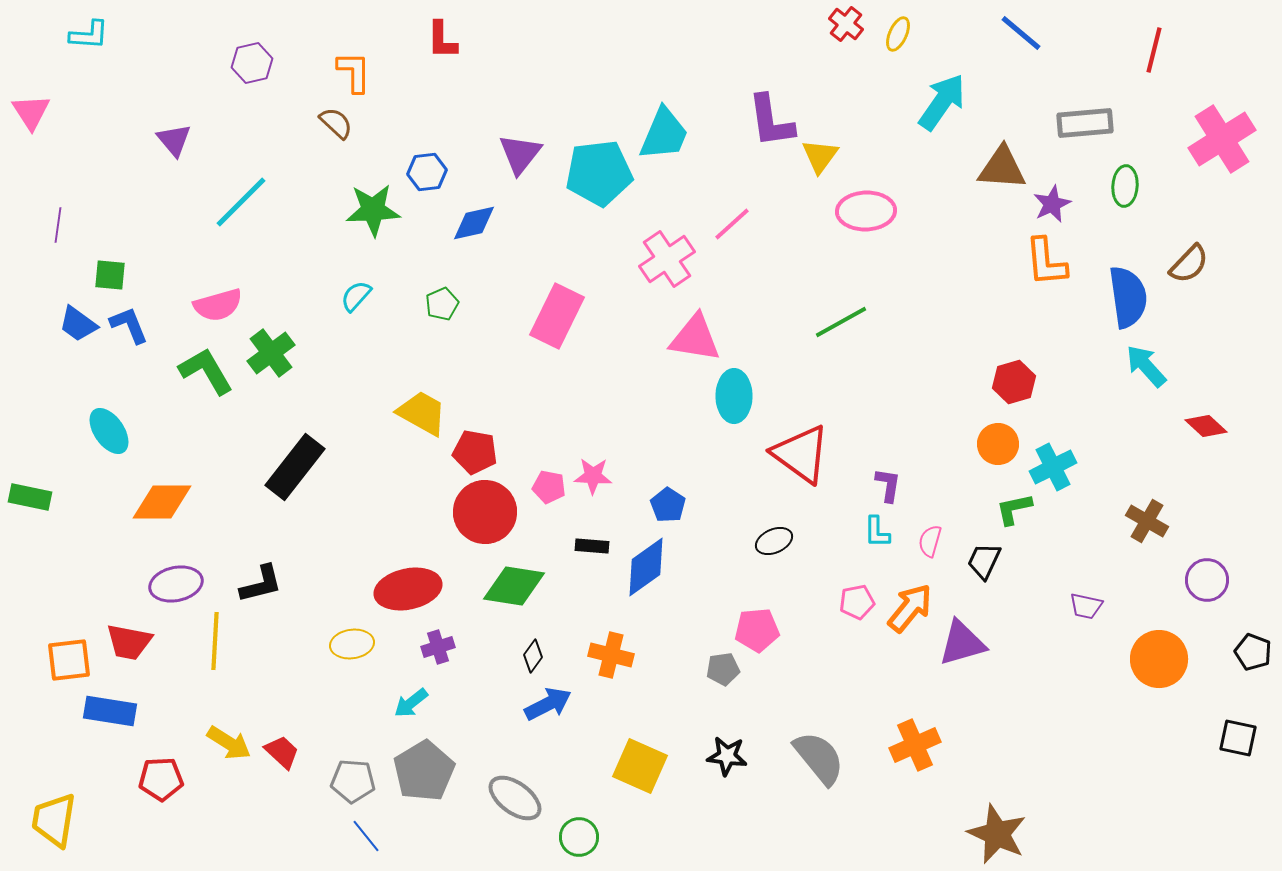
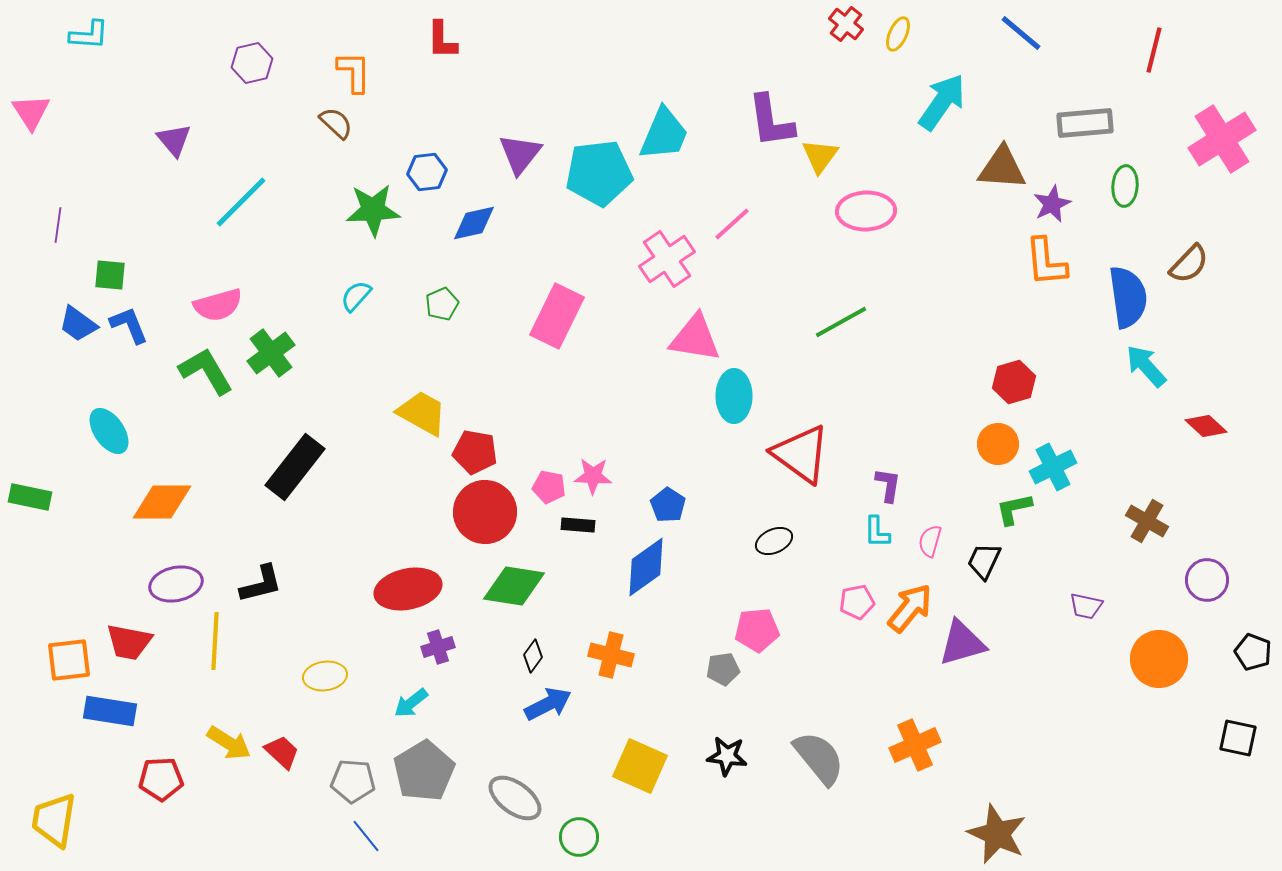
black rectangle at (592, 546): moved 14 px left, 21 px up
yellow ellipse at (352, 644): moved 27 px left, 32 px down
